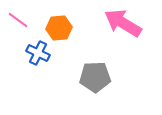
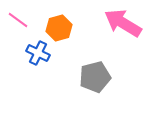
orange hexagon: rotated 10 degrees counterclockwise
gray pentagon: rotated 12 degrees counterclockwise
